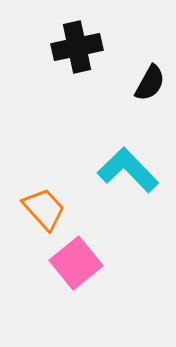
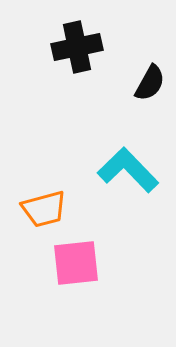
orange trapezoid: rotated 117 degrees clockwise
pink square: rotated 33 degrees clockwise
